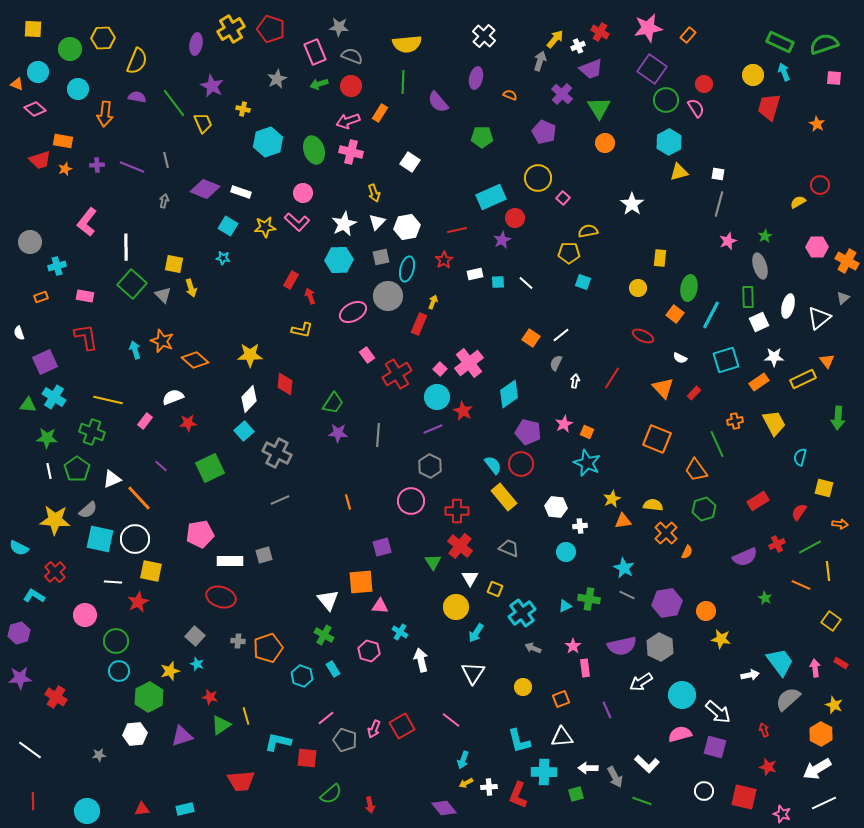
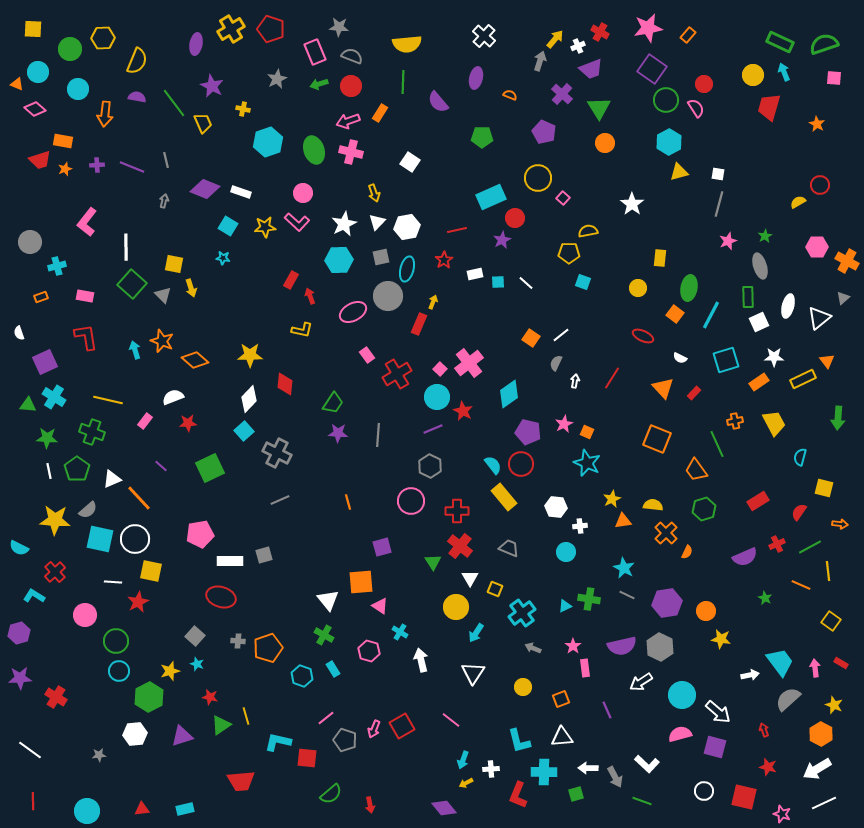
pink triangle at (380, 606): rotated 30 degrees clockwise
white cross at (489, 787): moved 2 px right, 18 px up
